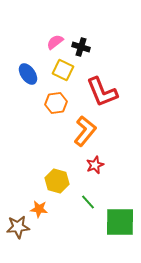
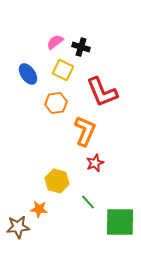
orange L-shape: rotated 16 degrees counterclockwise
red star: moved 2 px up
